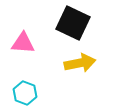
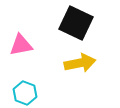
black square: moved 3 px right
pink triangle: moved 2 px left, 2 px down; rotated 15 degrees counterclockwise
